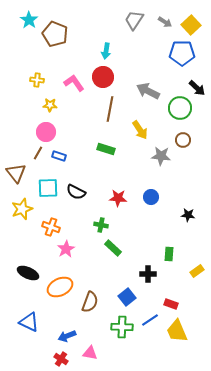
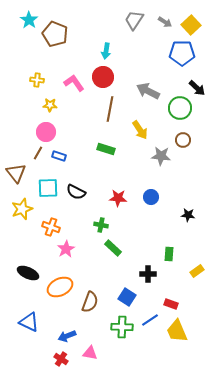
blue square at (127, 297): rotated 18 degrees counterclockwise
